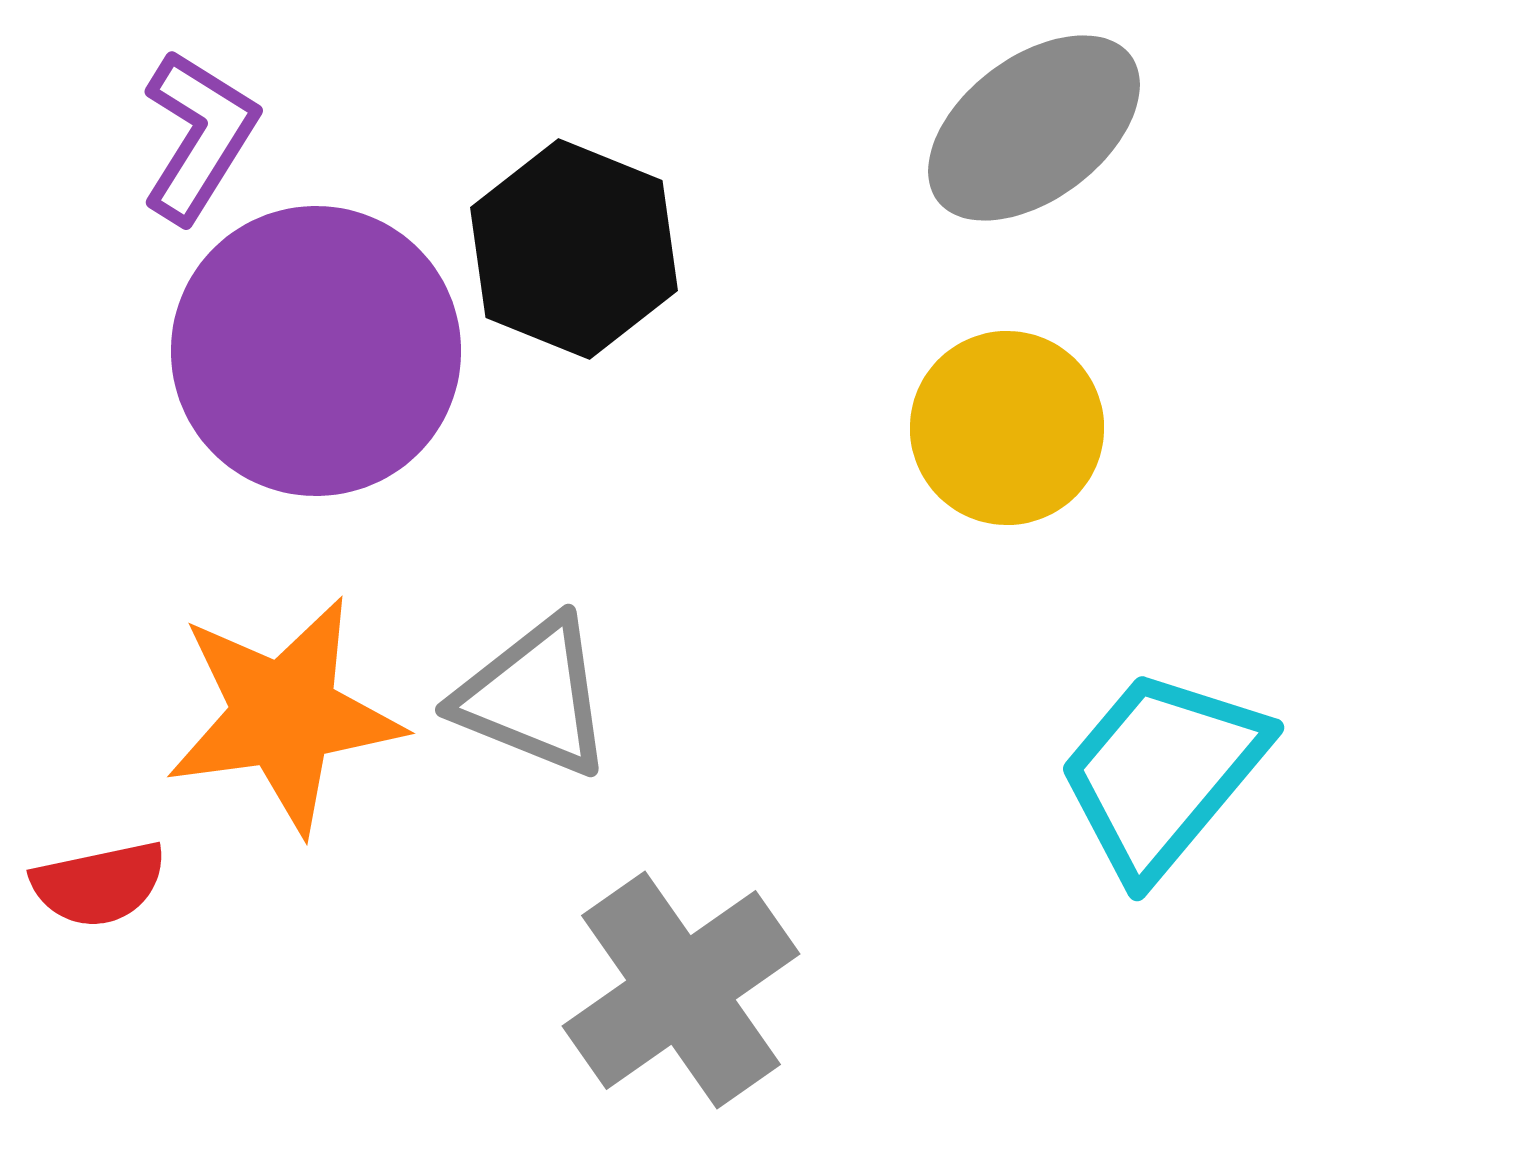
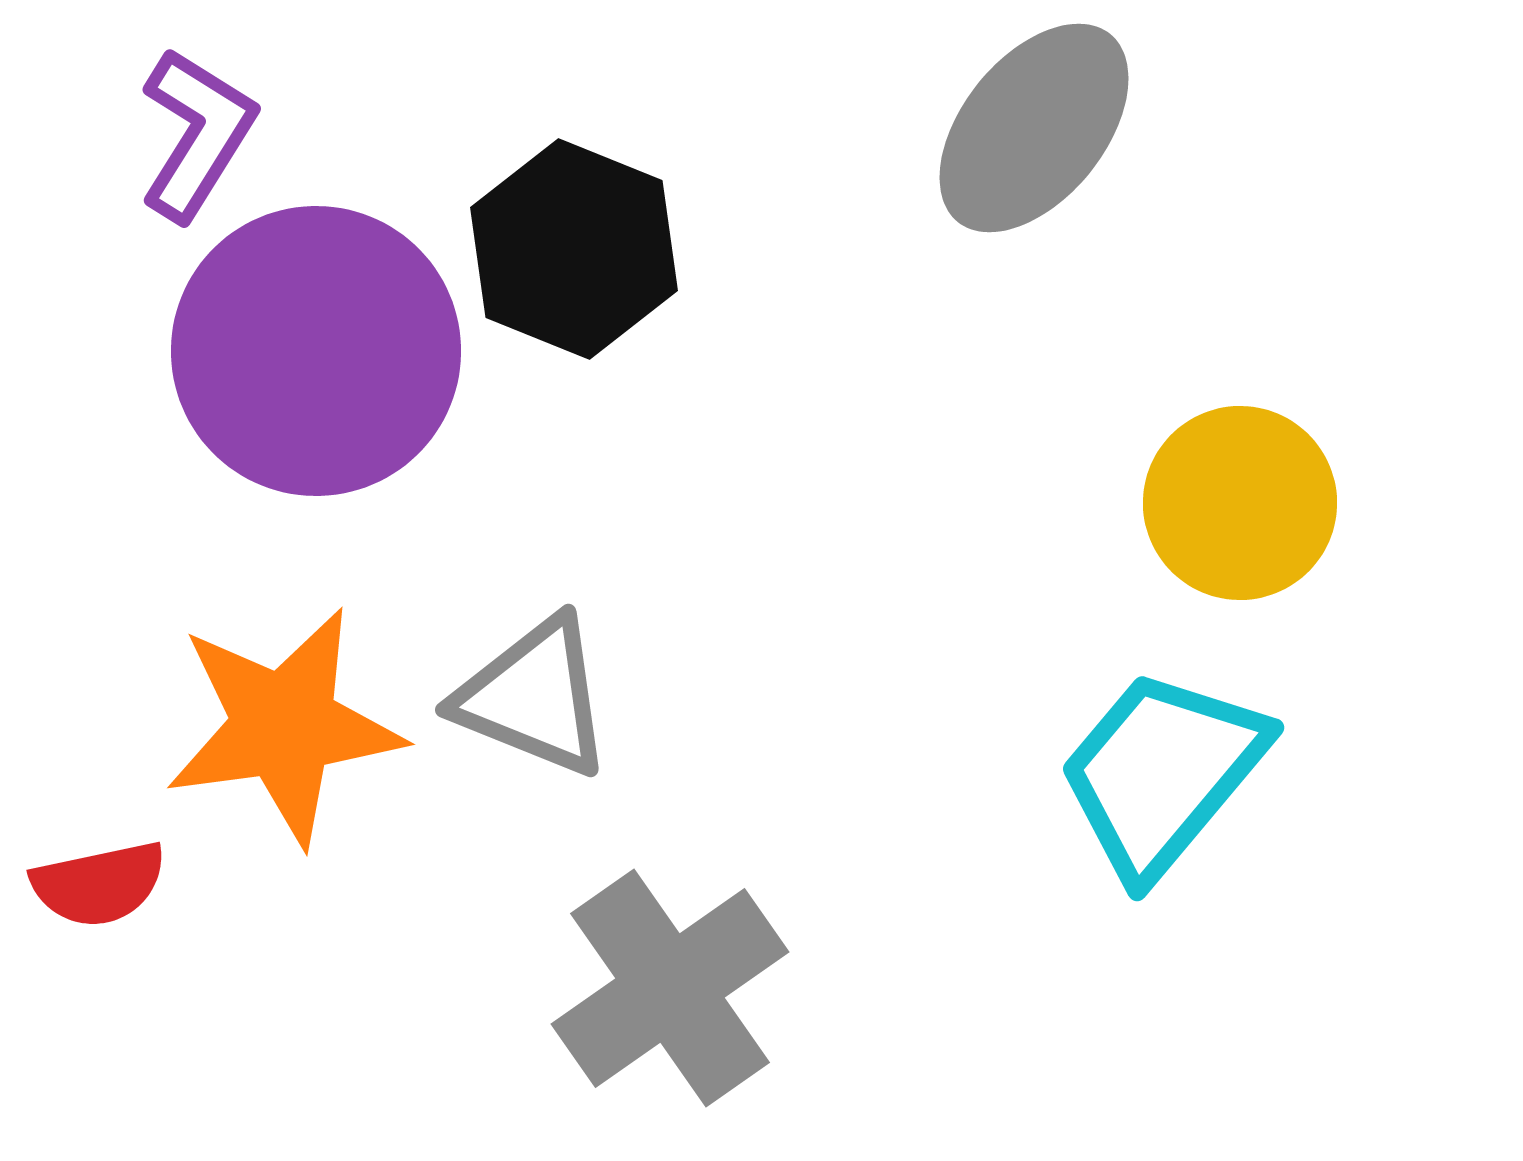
gray ellipse: rotated 14 degrees counterclockwise
purple L-shape: moved 2 px left, 2 px up
yellow circle: moved 233 px right, 75 px down
orange star: moved 11 px down
gray cross: moved 11 px left, 2 px up
